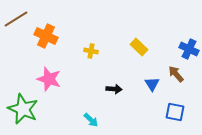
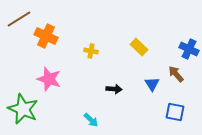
brown line: moved 3 px right
